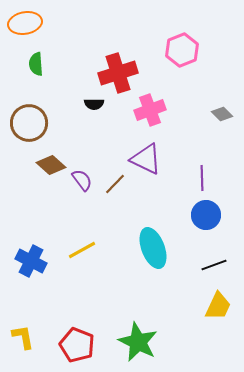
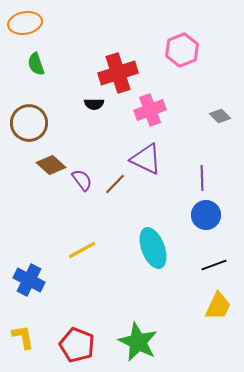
green semicircle: rotated 15 degrees counterclockwise
gray diamond: moved 2 px left, 2 px down
blue cross: moved 2 px left, 19 px down
